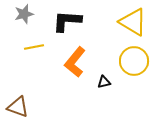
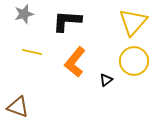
yellow triangle: rotated 40 degrees clockwise
yellow line: moved 2 px left, 5 px down; rotated 24 degrees clockwise
black triangle: moved 2 px right, 2 px up; rotated 24 degrees counterclockwise
